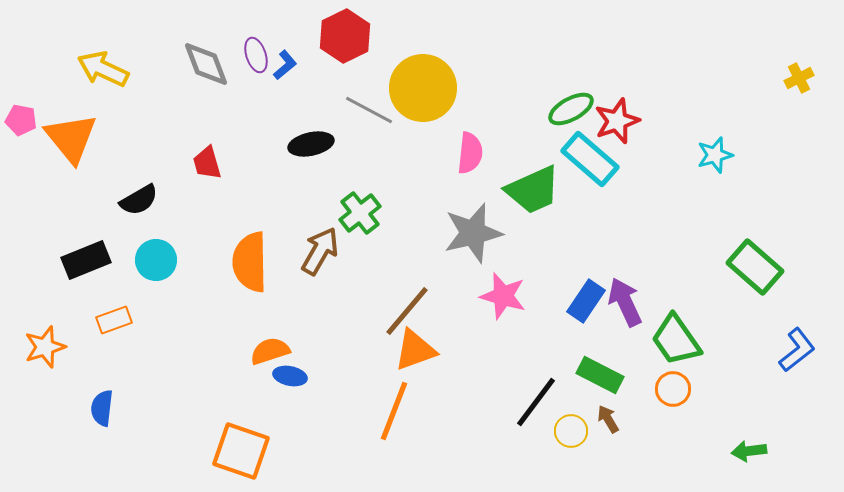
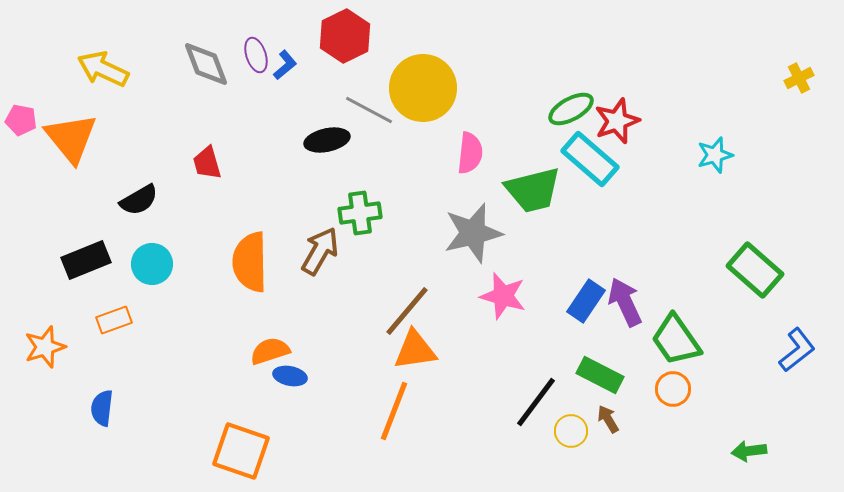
black ellipse at (311, 144): moved 16 px right, 4 px up
green trapezoid at (533, 190): rotated 10 degrees clockwise
green cross at (360, 213): rotated 30 degrees clockwise
cyan circle at (156, 260): moved 4 px left, 4 px down
green rectangle at (755, 267): moved 3 px down
orange triangle at (415, 350): rotated 12 degrees clockwise
